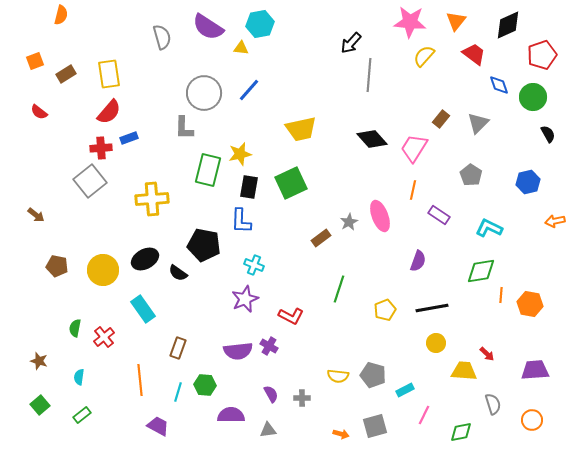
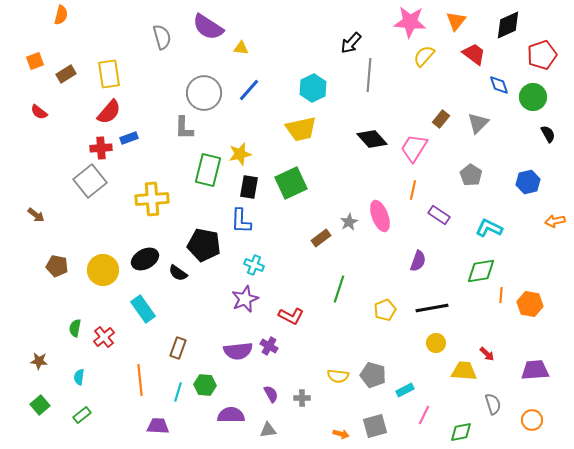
cyan hexagon at (260, 24): moved 53 px right, 64 px down; rotated 16 degrees counterclockwise
brown star at (39, 361): rotated 12 degrees counterclockwise
purple trapezoid at (158, 426): rotated 25 degrees counterclockwise
